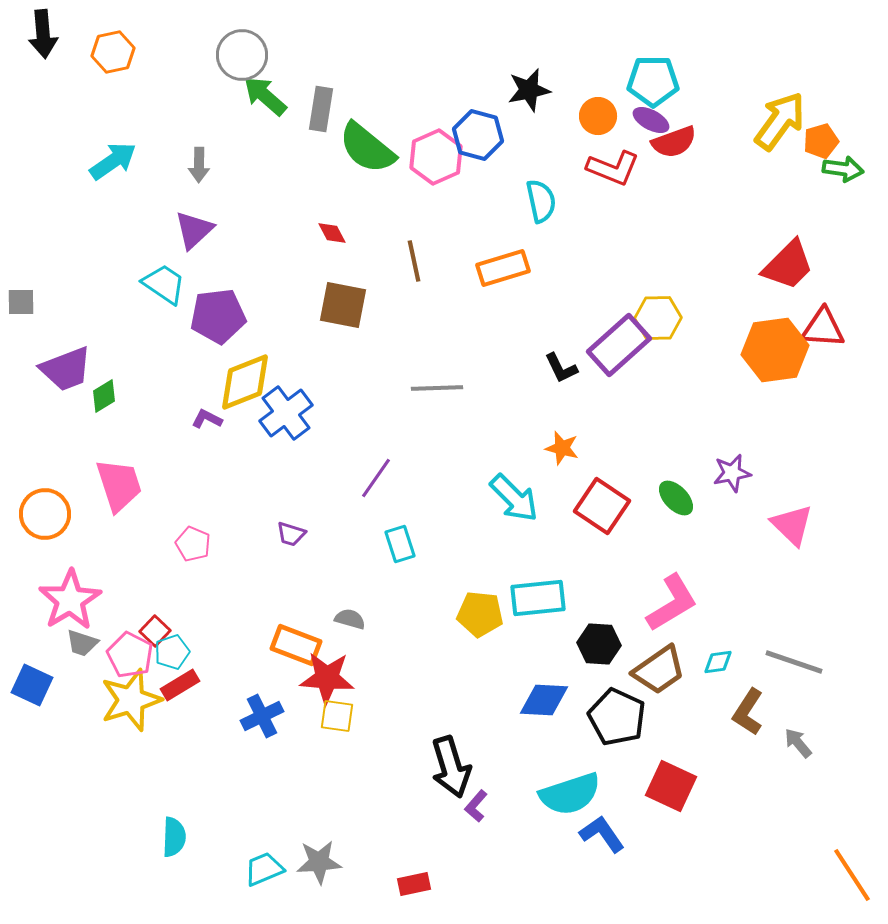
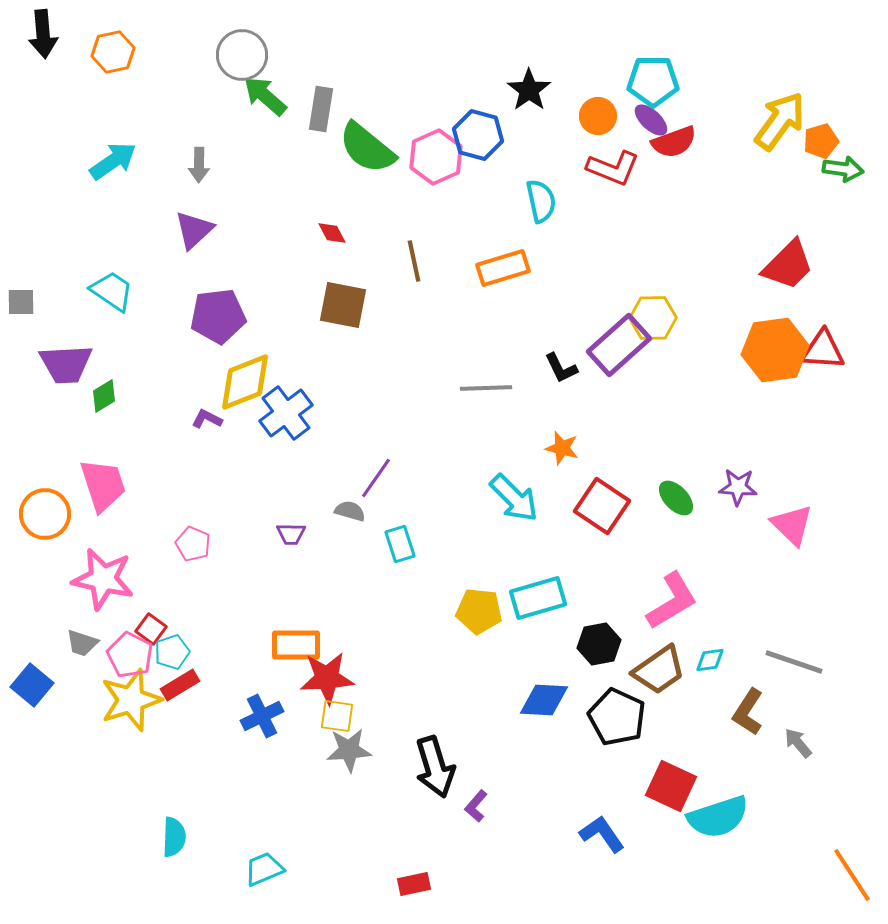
black star at (529, 90): rotated 24 degrees counterclockwise
purple ellipse at (651, 120): rotated 15 degrees clockwise
cyan trapezoid at (164, 284): moved 52 px left, 7 px down
yellow hexagon at (658, 318): moved 5 px left
red triangle at (823, 328): moved 22 px down
purple trapezoid at (66, 369): moved 5 px up; rotated 18 degrees clockwise
gray line at (437, 388): moved 49 px right
purple star at (732, 473): moved 6 px right, 14 px down; rotated 15 degrees clockwise
pink trapezoid at (119, 485): moved 16 px left
purple trapezoid at (291, 534): rotated 16 degrees counterclockwise
cyan rectangle at (538, 598): rotated 10 degrees counterclockwise
pink star at (70, 600): moved 33 px right, 21 px up; rotated 28 degrees counterclockwise
pink L-shape at (672, 603): moved 2 px up
yellow pentagon at (480, 614): moved 1 px left, 3 px up
gray semicircle at (350, 619): moved 108 px up
red square at (155, 631): moved 4 px left, 2 px up; rotated 8 degrees counterclockwise
black hexagon at (599, 644): rotated 15 degrees counterclockwise
orange rectangle at (296, 645): rotated 21 degrees counterclockwise
cyan diamond at (718, 662): moved 8 px left, 2 px up
red star at (327, 678): rotated 8 degrees counterclockwise
blue square at (32, 685): rotated 15 degrees clockwise
black arrow at (451, 767): moved 16 px left
cyan semicircle at (570, 794): moved 148 px right, 23 px down
gray star at (319, 862): moved 30 px right, 112 px up
